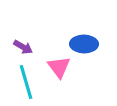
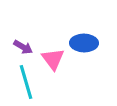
blue ellipse: moved 1 px up
pink triangle: moved 6 px left, 8 px up
